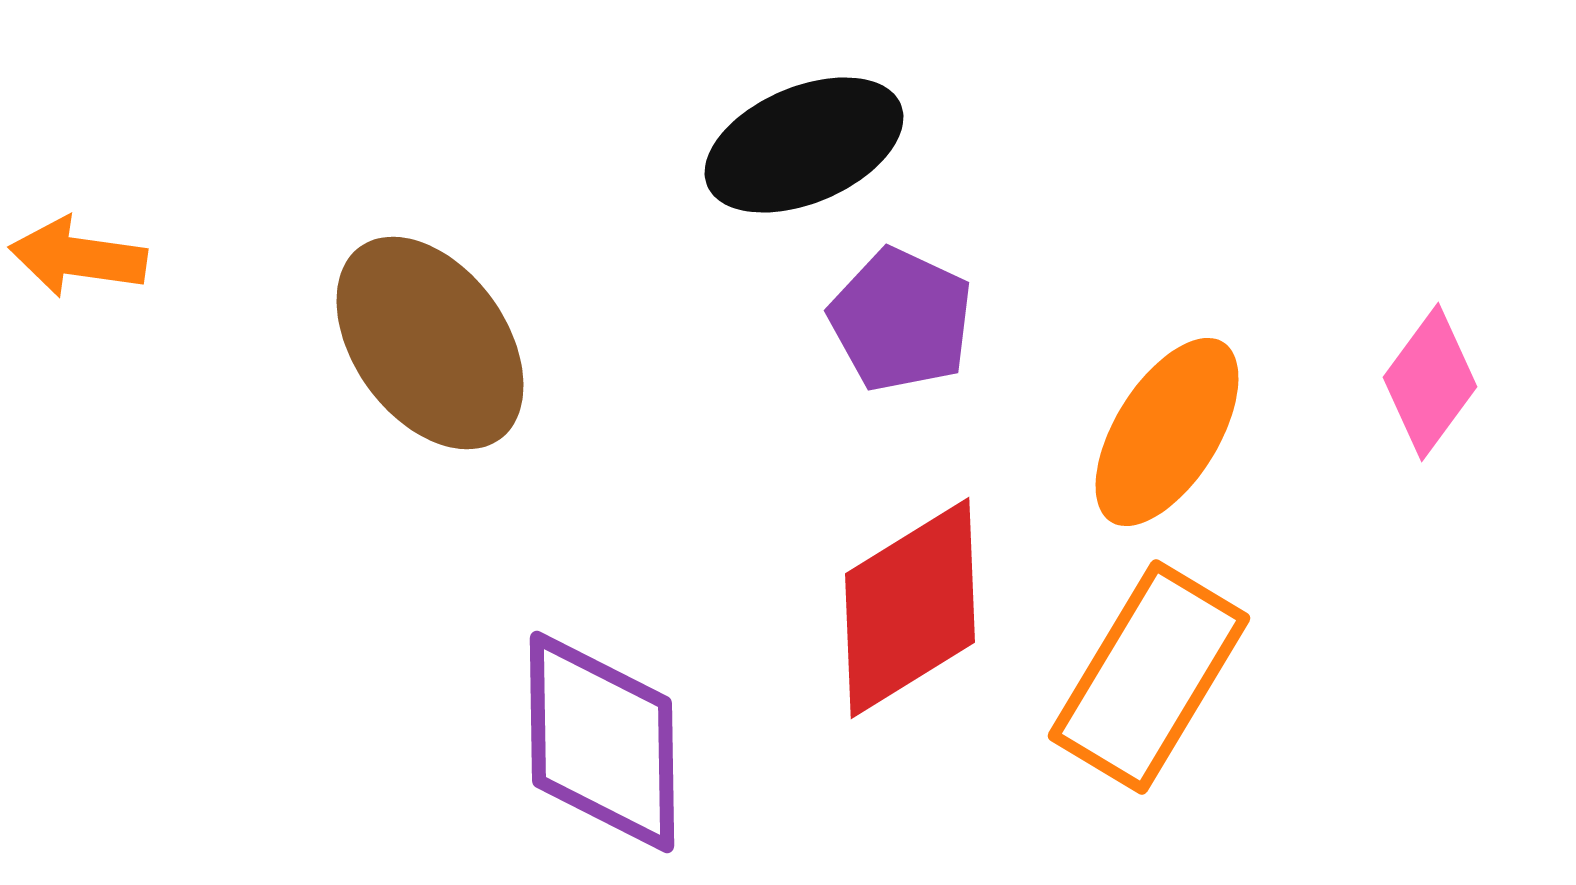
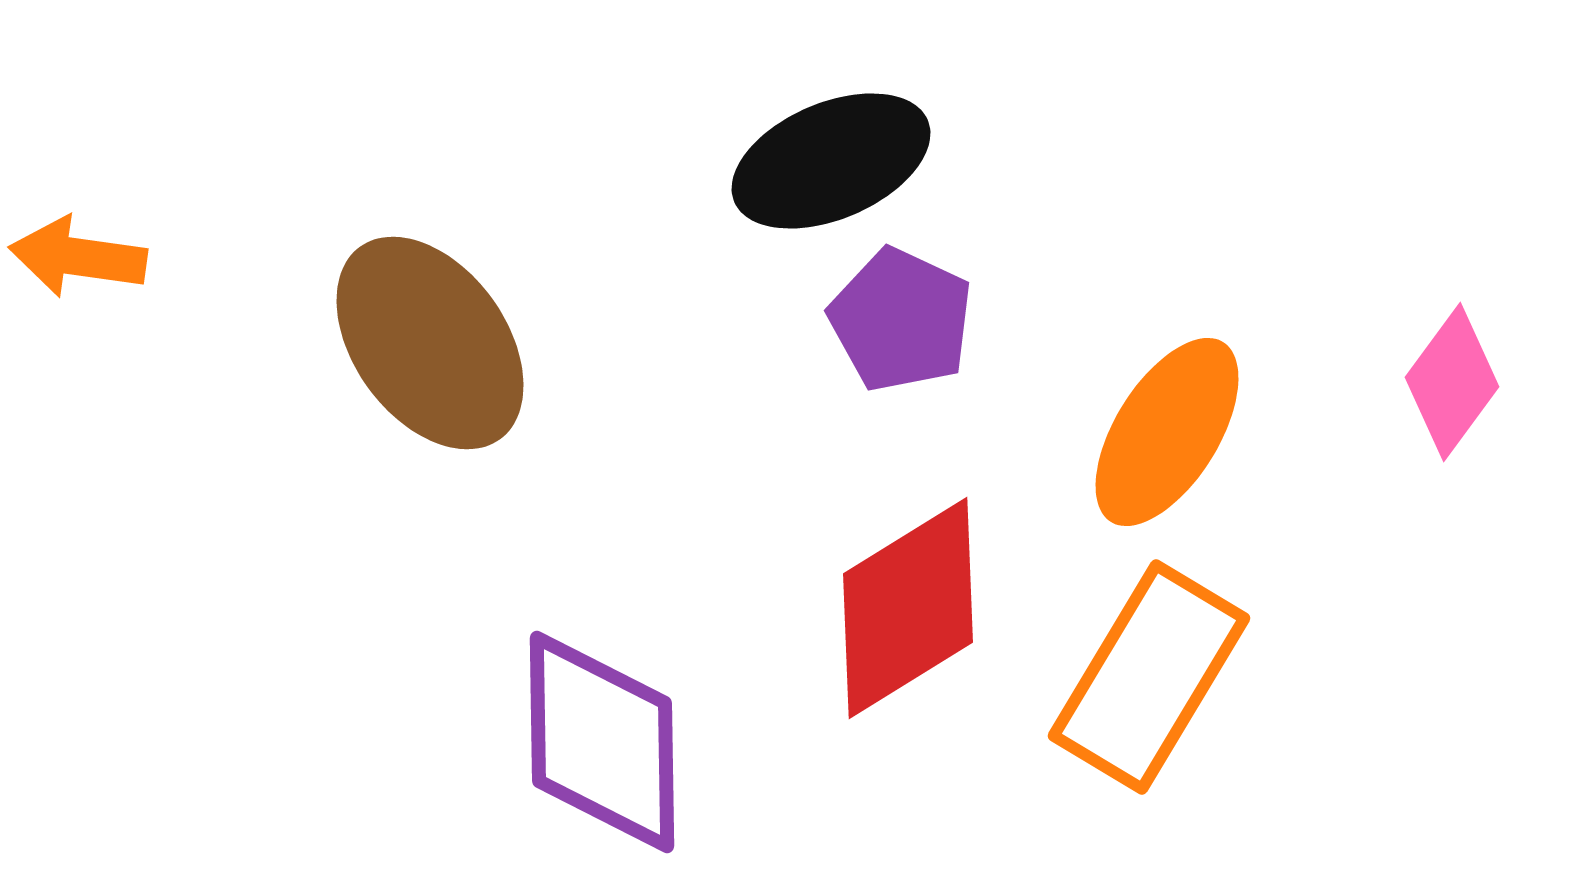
black ellipse: moved 27 px right, 16 px down
pink diamond: moved 22 px right
red diamond: moved 2 px left
